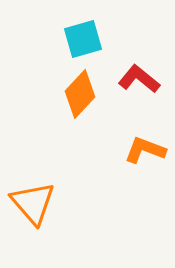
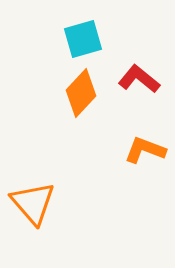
orange diamond: moved 1 px right, 1 px up
